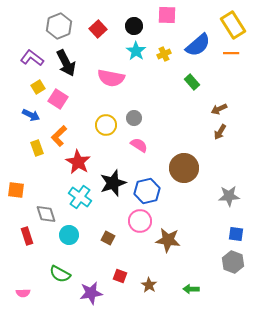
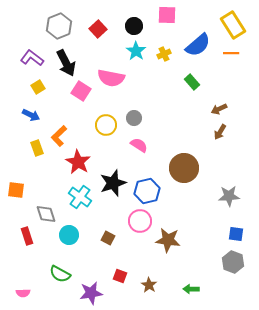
pink square at (58, 99): moved 23 px right, 8 px up
